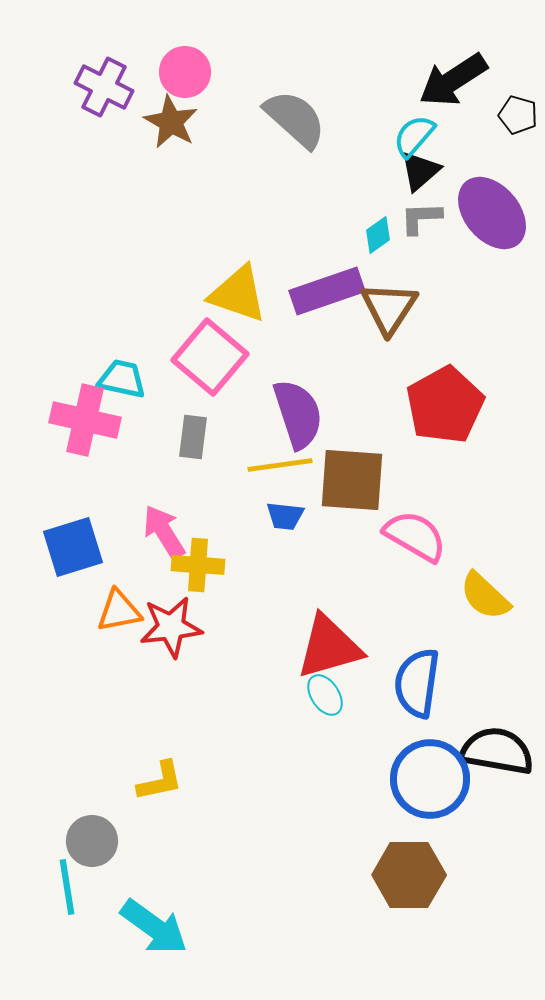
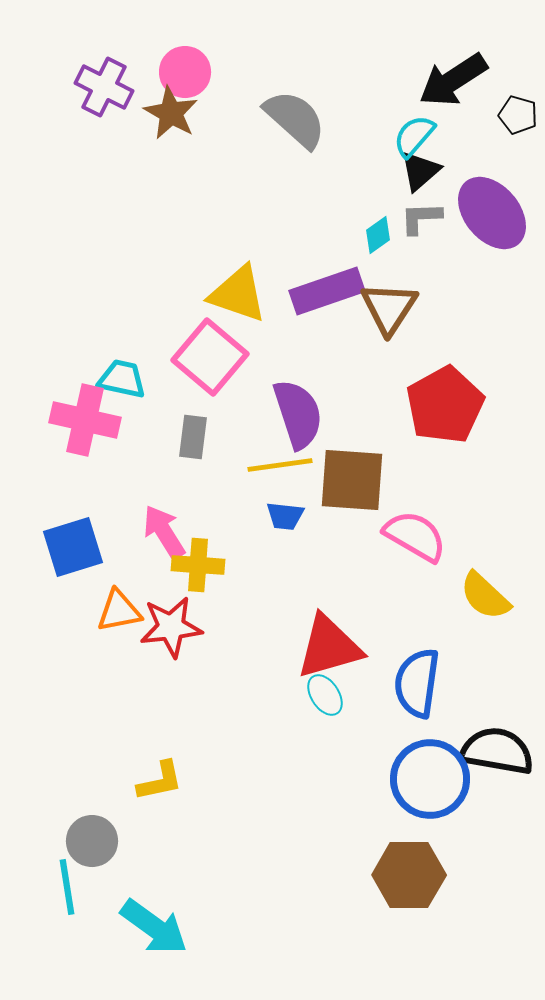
brown star: moved 9 px up
